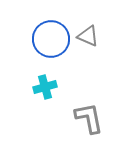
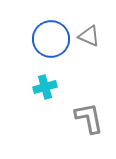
gray triangle: moved 1 px right
